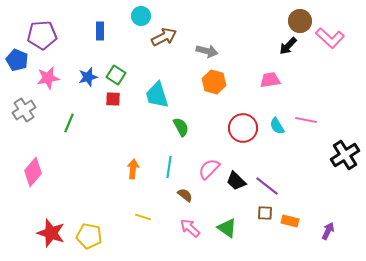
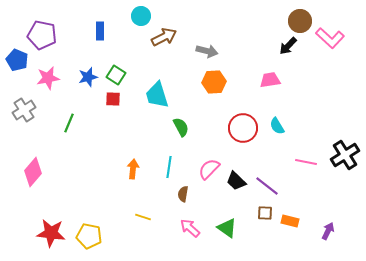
purple pentagon: rotated 16 degrees clockwise
orange hexagon: rotated 20 degrees counterclockwise
pink line: moved 42 px down
brown semicircle: moved 2 px left, 1 px up; rotated 119 degrees counterclockwise
red star: rotated 12 degrees counterclockwise
